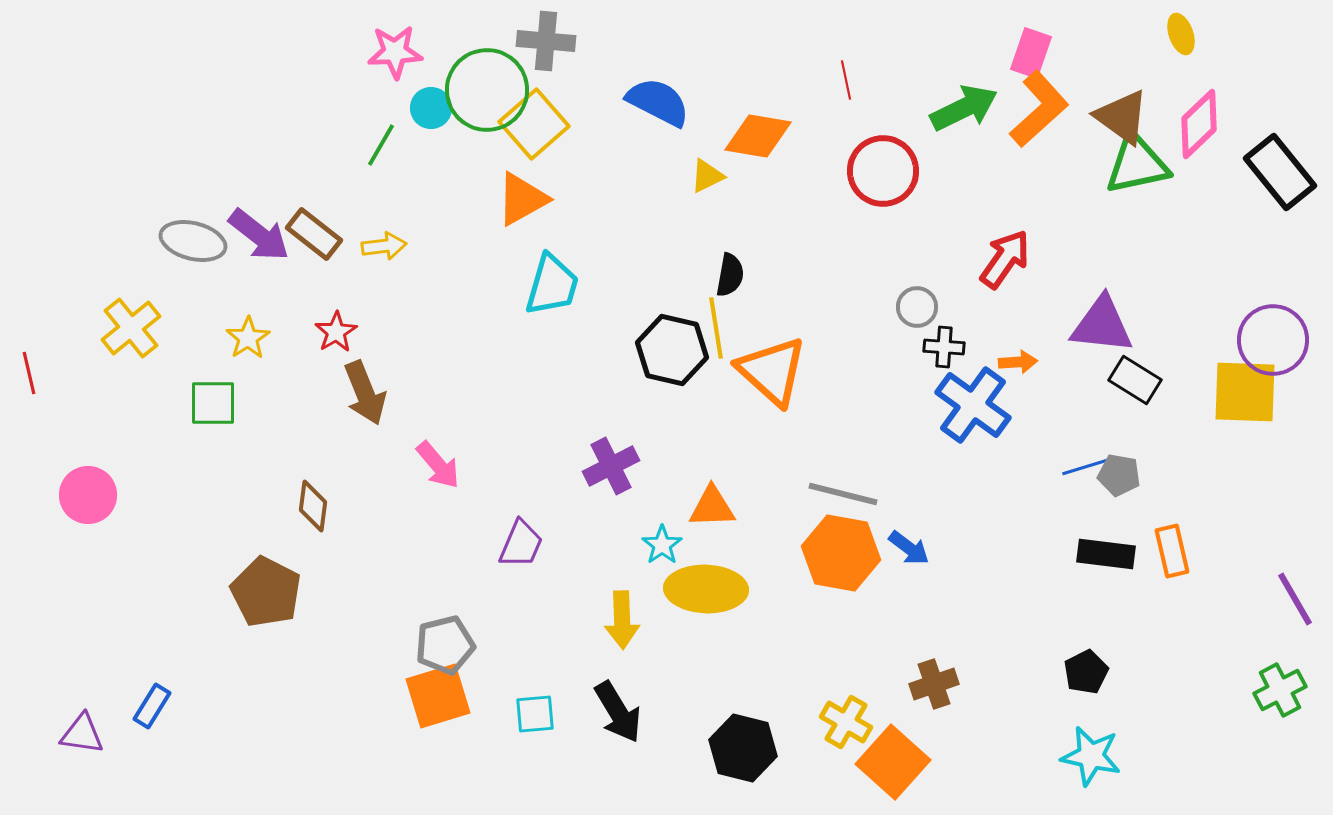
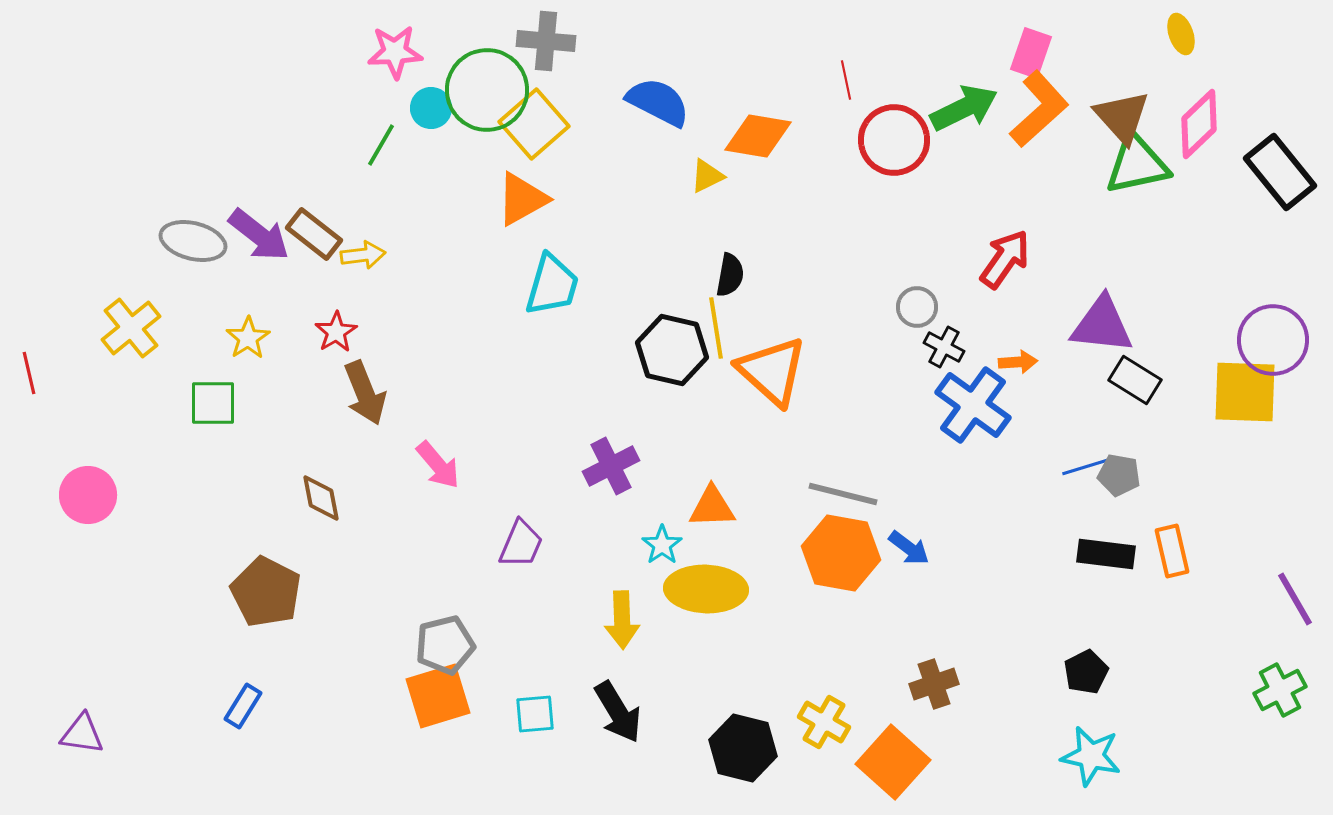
brown triangle at (1122, 117): rotated 12 degrees clockwise
red circle at (883, 171): moved 11 px right, 31 px up
yellow arrow at (384, 246): moved 21 px left, 9 px down
black cross at (944, 347): rotated 24 degrees clockwise
brown diamond at (313, 506): moved 8 px right, 8 px up; rotated 18 degrees counterclockwise
blue rectangle at (152, 706): moved 91 px right
yellow cross at (846, 722): moved 22 px left
